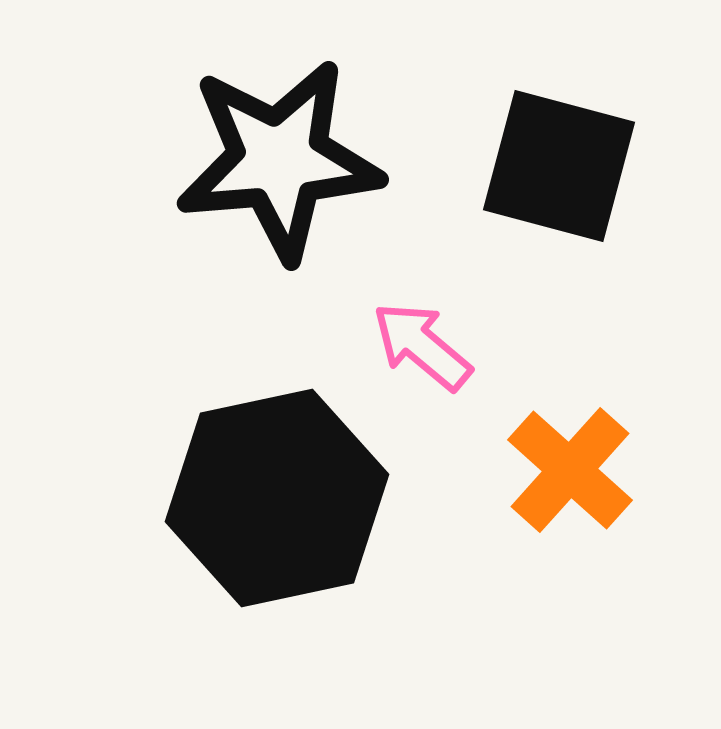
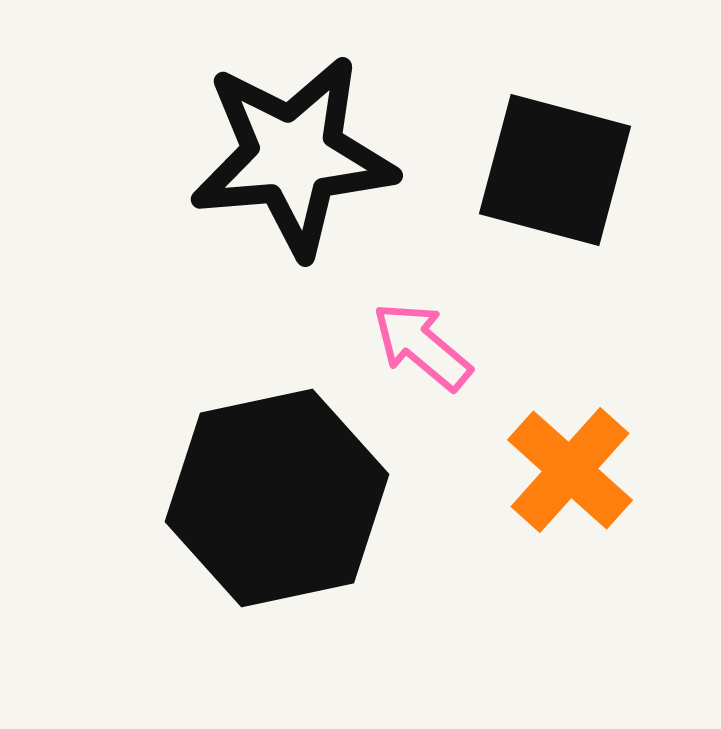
black star: moved 14 px right, 4 px up
black square: moved 4 px left, 4 px down
